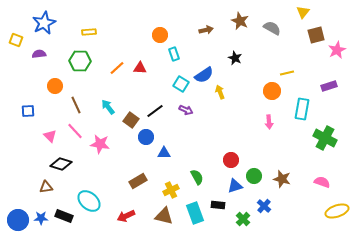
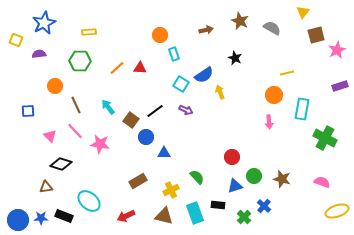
purple rectangle at (329, 86): moved 11 px right
orange circle at (272, 91): moved 2 px right, 4 px down
red circle at (231, 160): moved 1 px right, 3 px up
green semicircle at (197, 177): rotated 14 degrees counterclockwise
green cross at (243, 219): moved 1 px right, 2 px up
